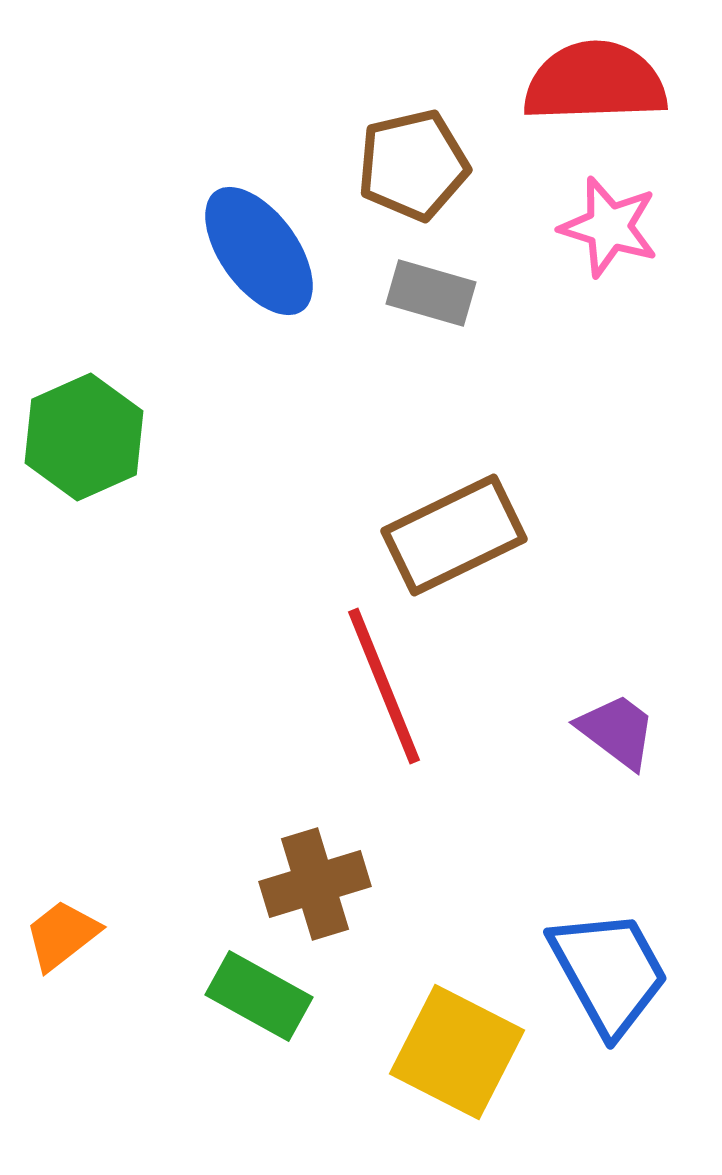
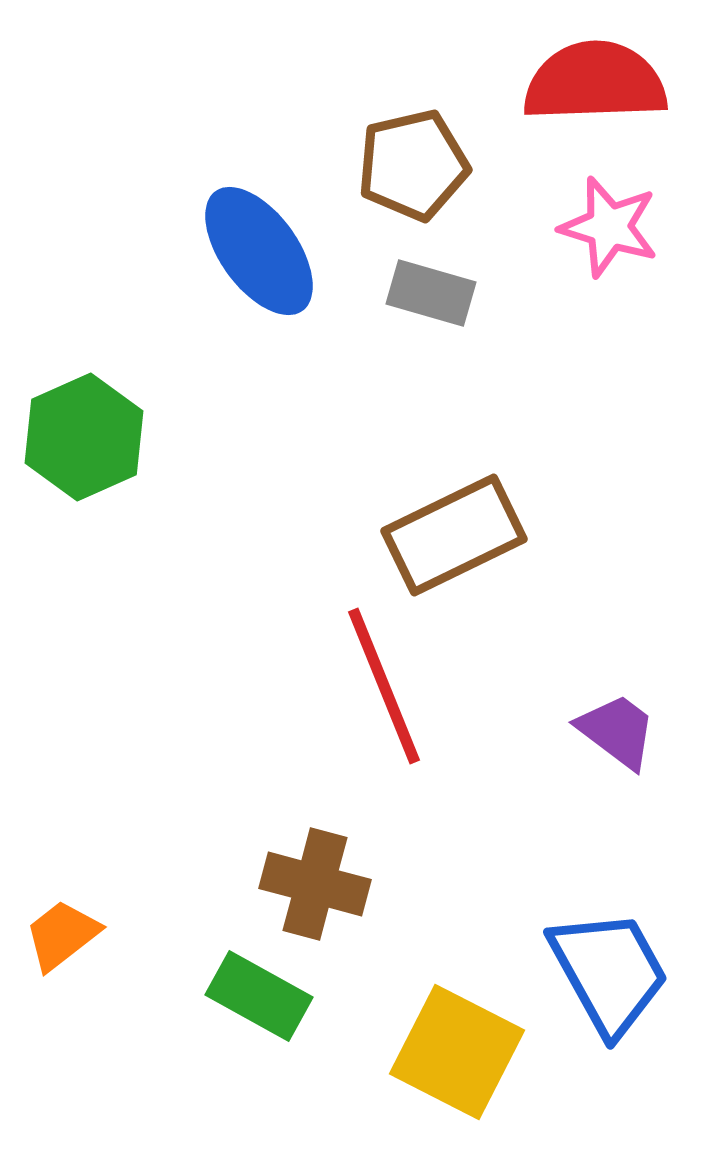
brown cross: rotated 32 degrees clockwise
